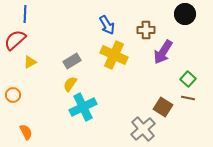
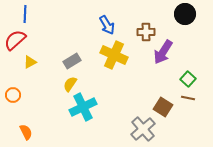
brown cross: moved 2 px down
